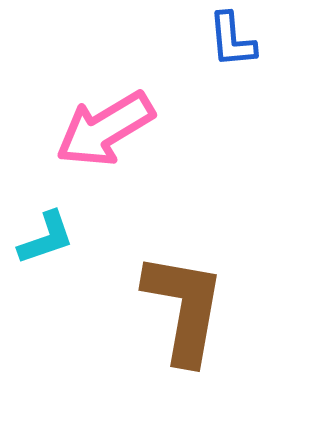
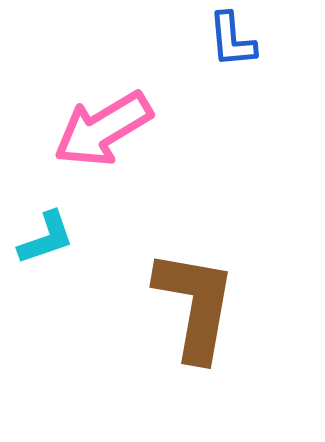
pink arrow: moved 2 px left
brown L-shape: moved 11 px right, 3 px up
